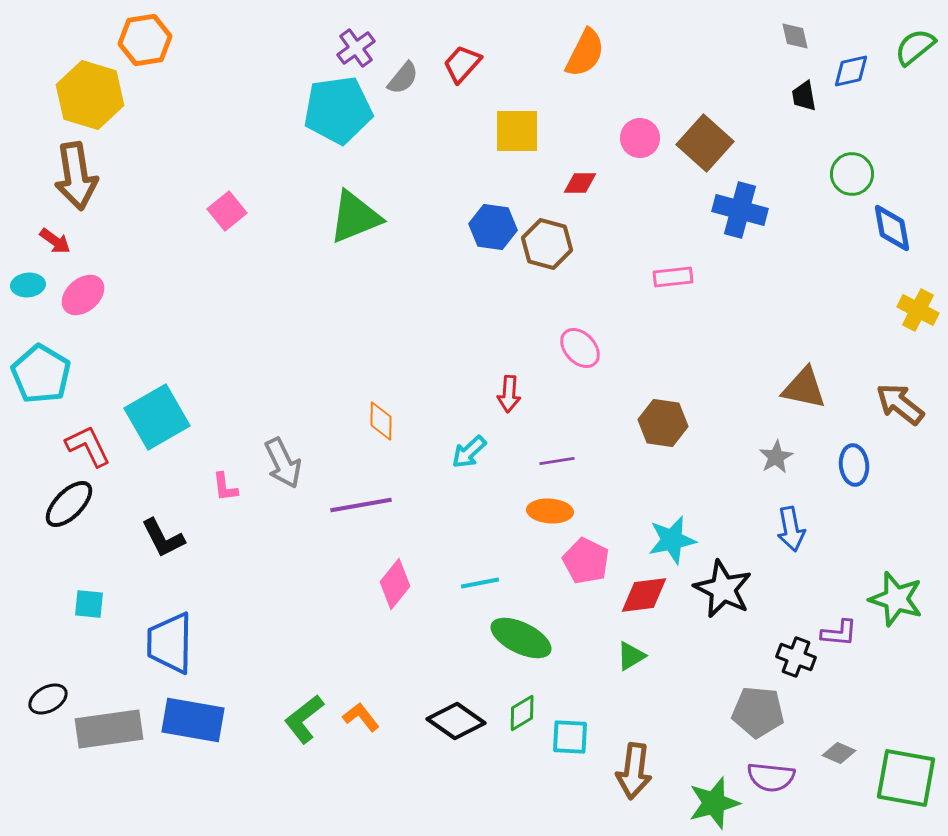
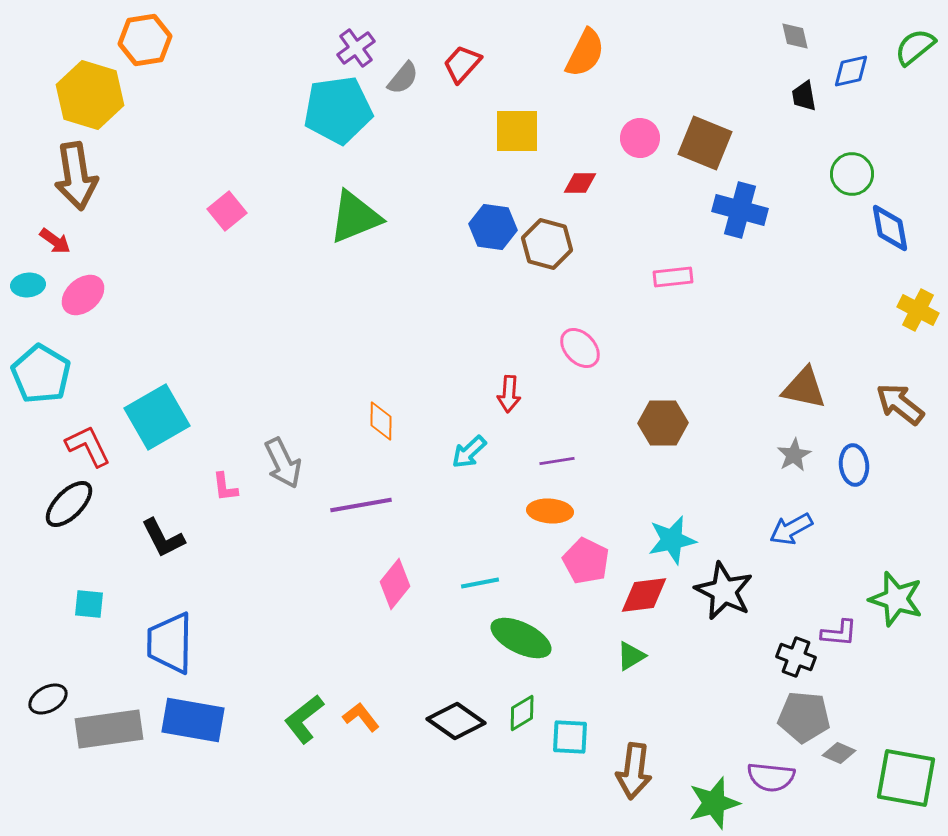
brown square at (705, 143): rotated 20 degrees counterclockwise
blue diamond at (892, 228): moved 2 px left
brown hexagon at (663, 423): rotated 9 degrees counterclockwise
gray star at (776, 457): moved 18 px right, 2 px up
blue arrow at (791, 529): rotated 72 degrees clockwise
black star at (723, 589): moved 1 px right, 2 px down
gray pentagon at (758, 712): moved 46 px right, 5 px down
